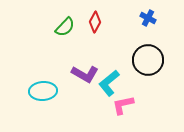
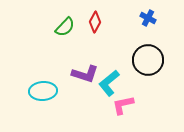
purple L-shape: rotated 12 degrees counterclockwise
